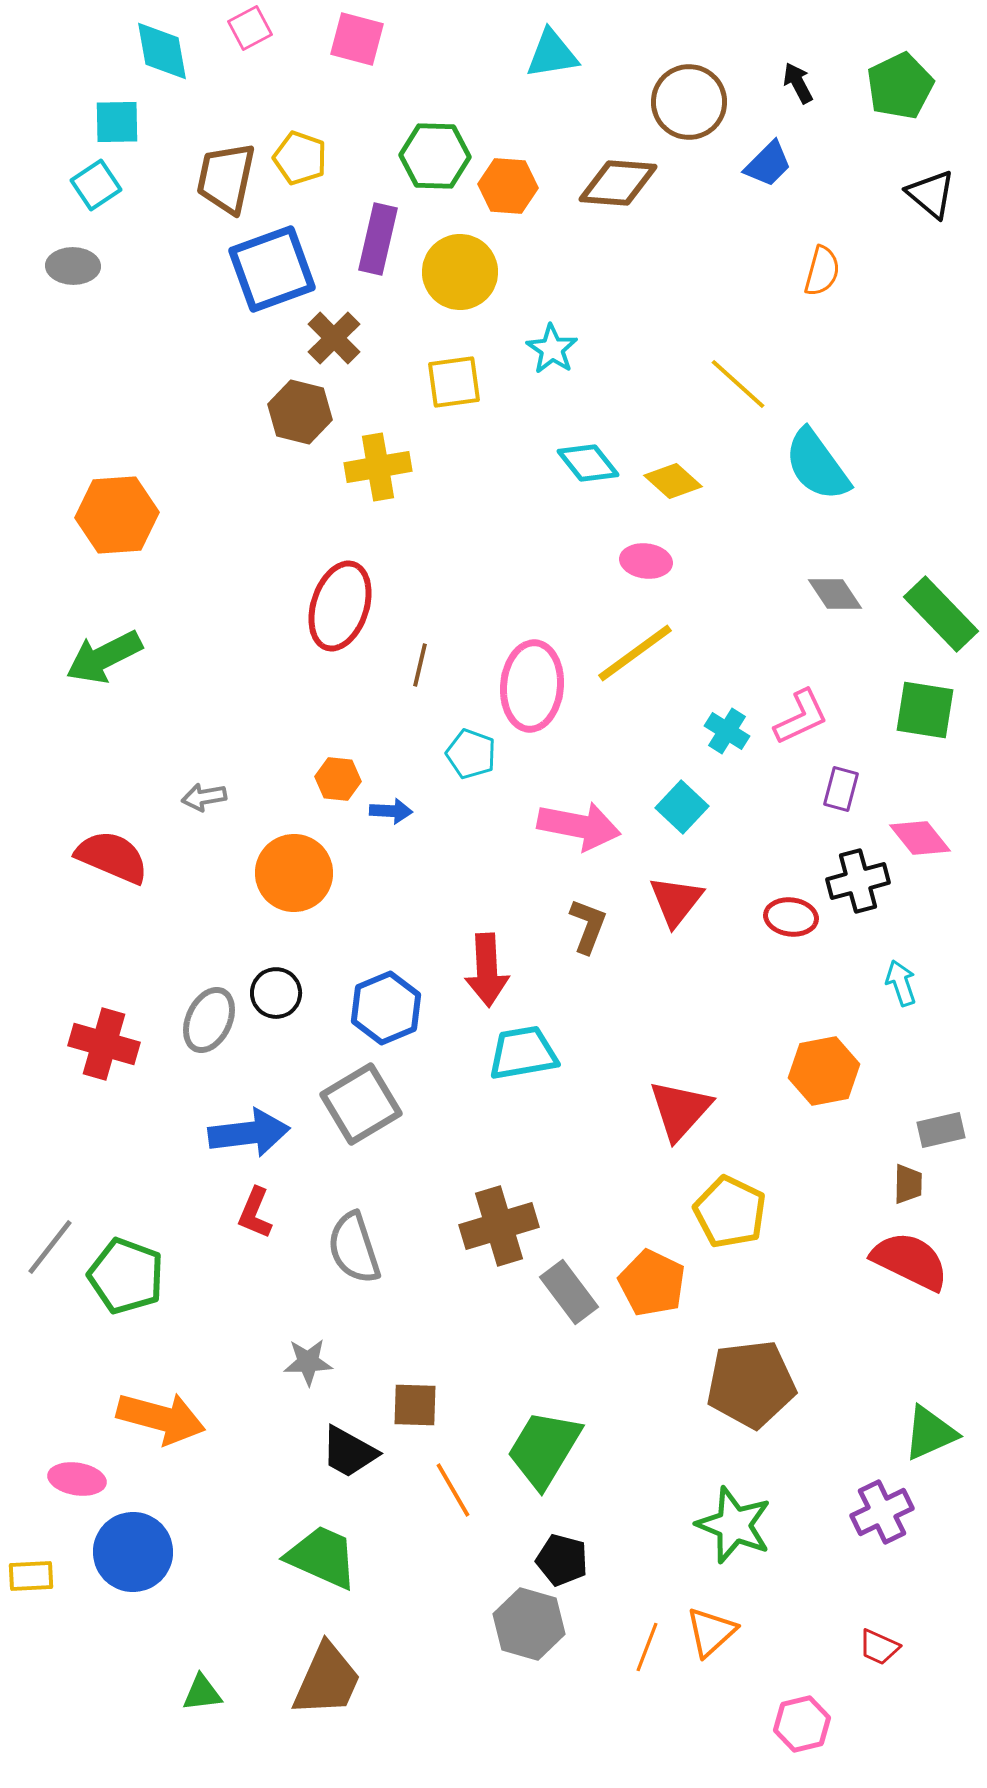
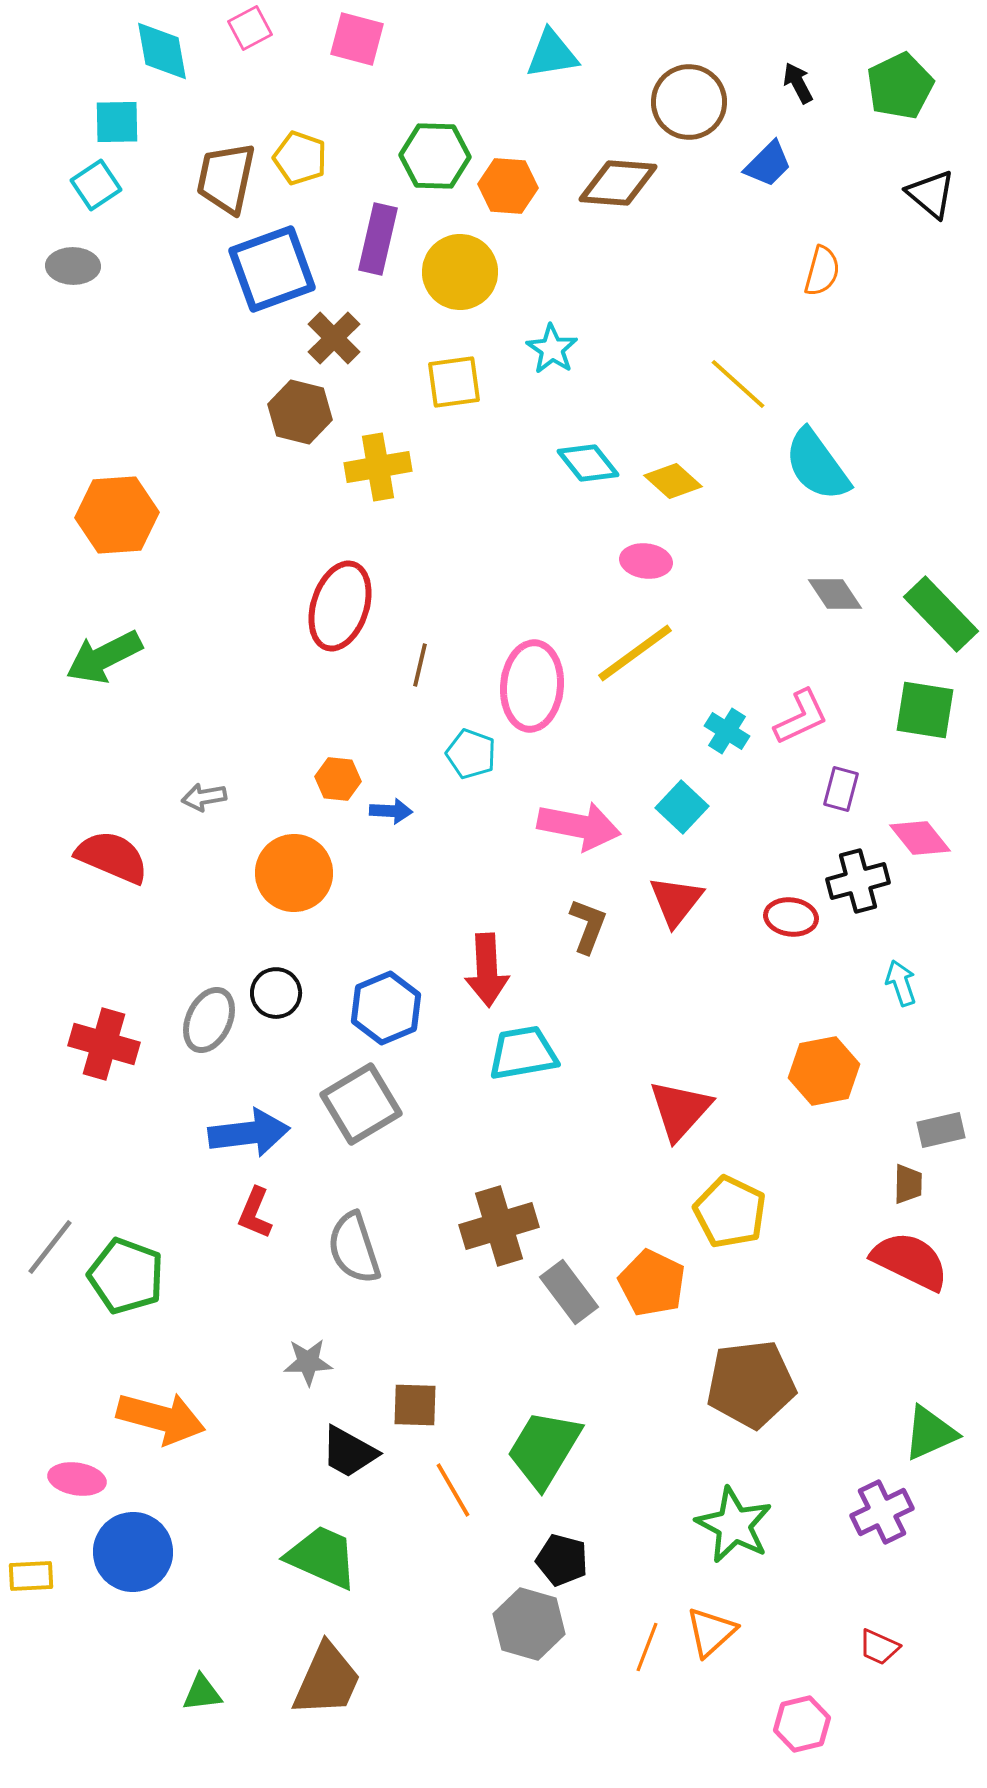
green star at (734, 1525): rotated 6 degrees clockwise
